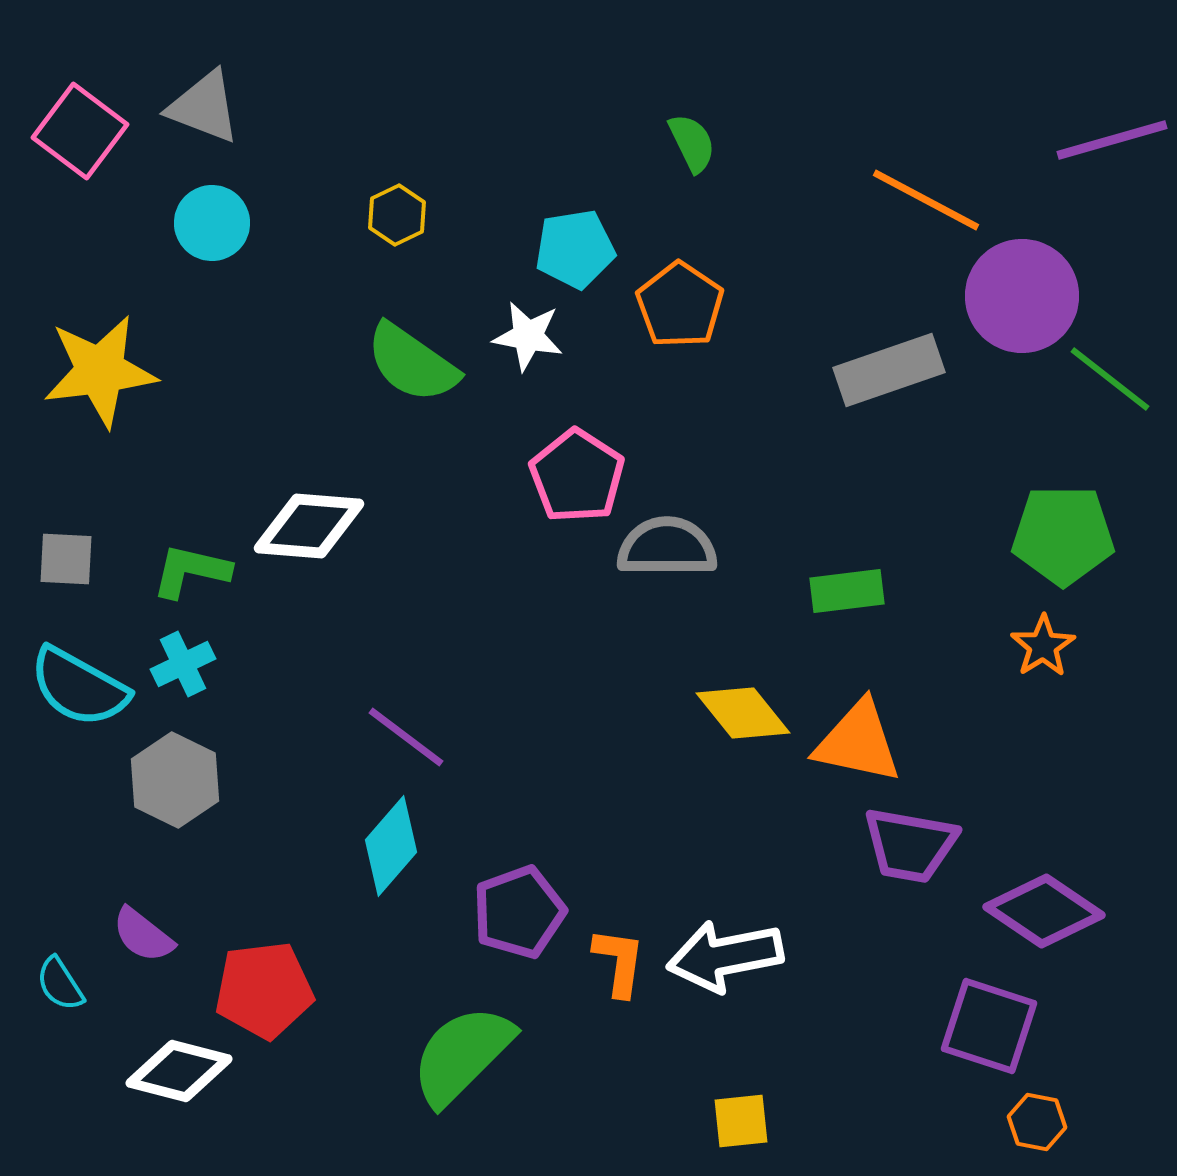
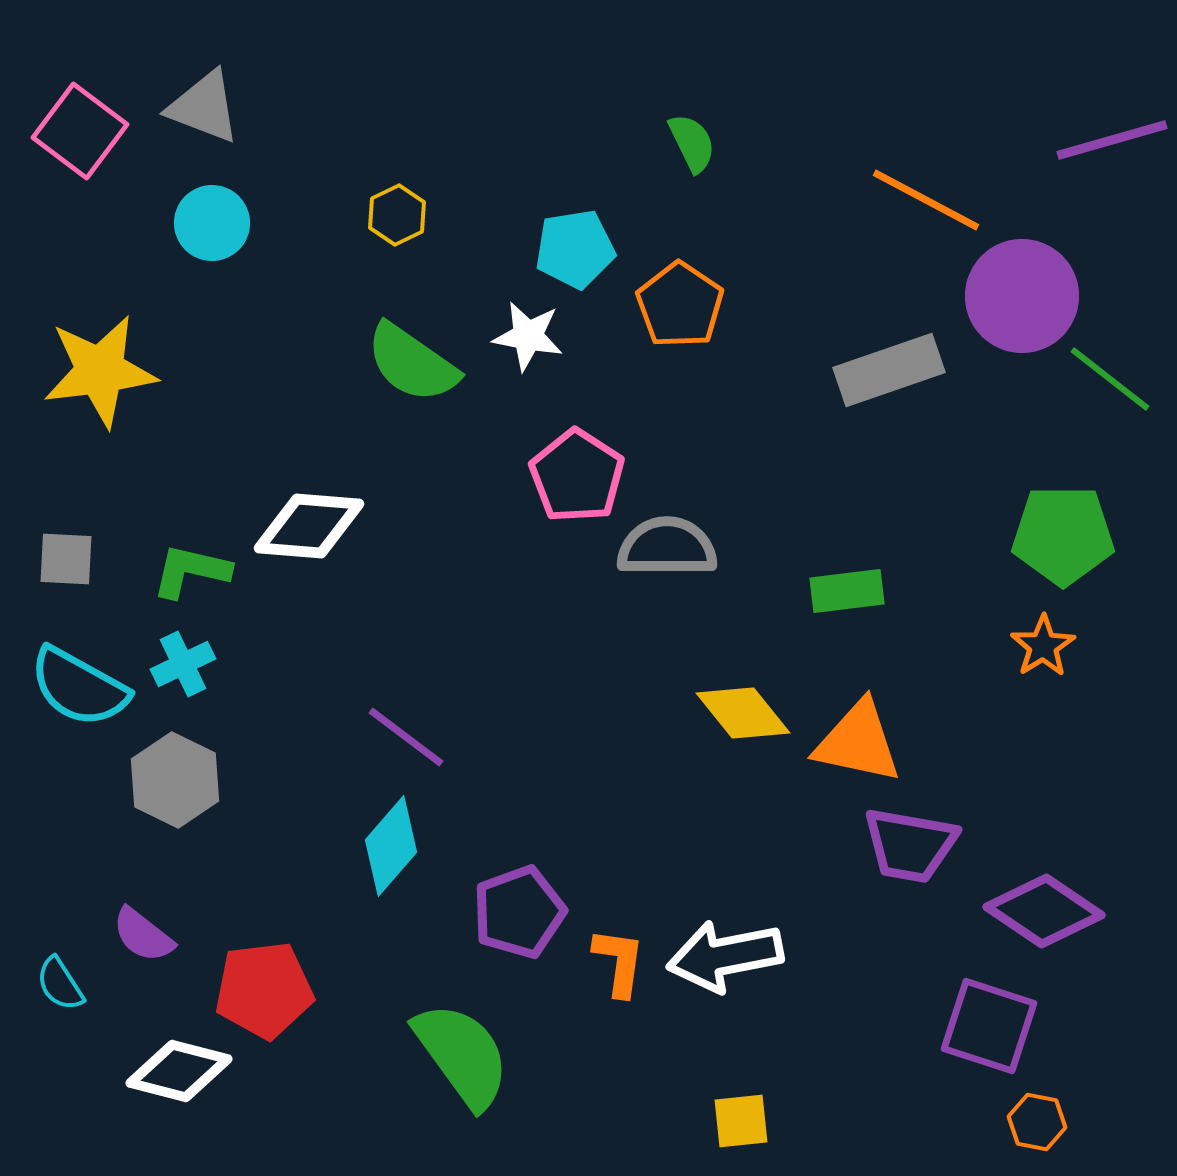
green semicircle at (462, 1055): rotated 99 degrees clockwise
